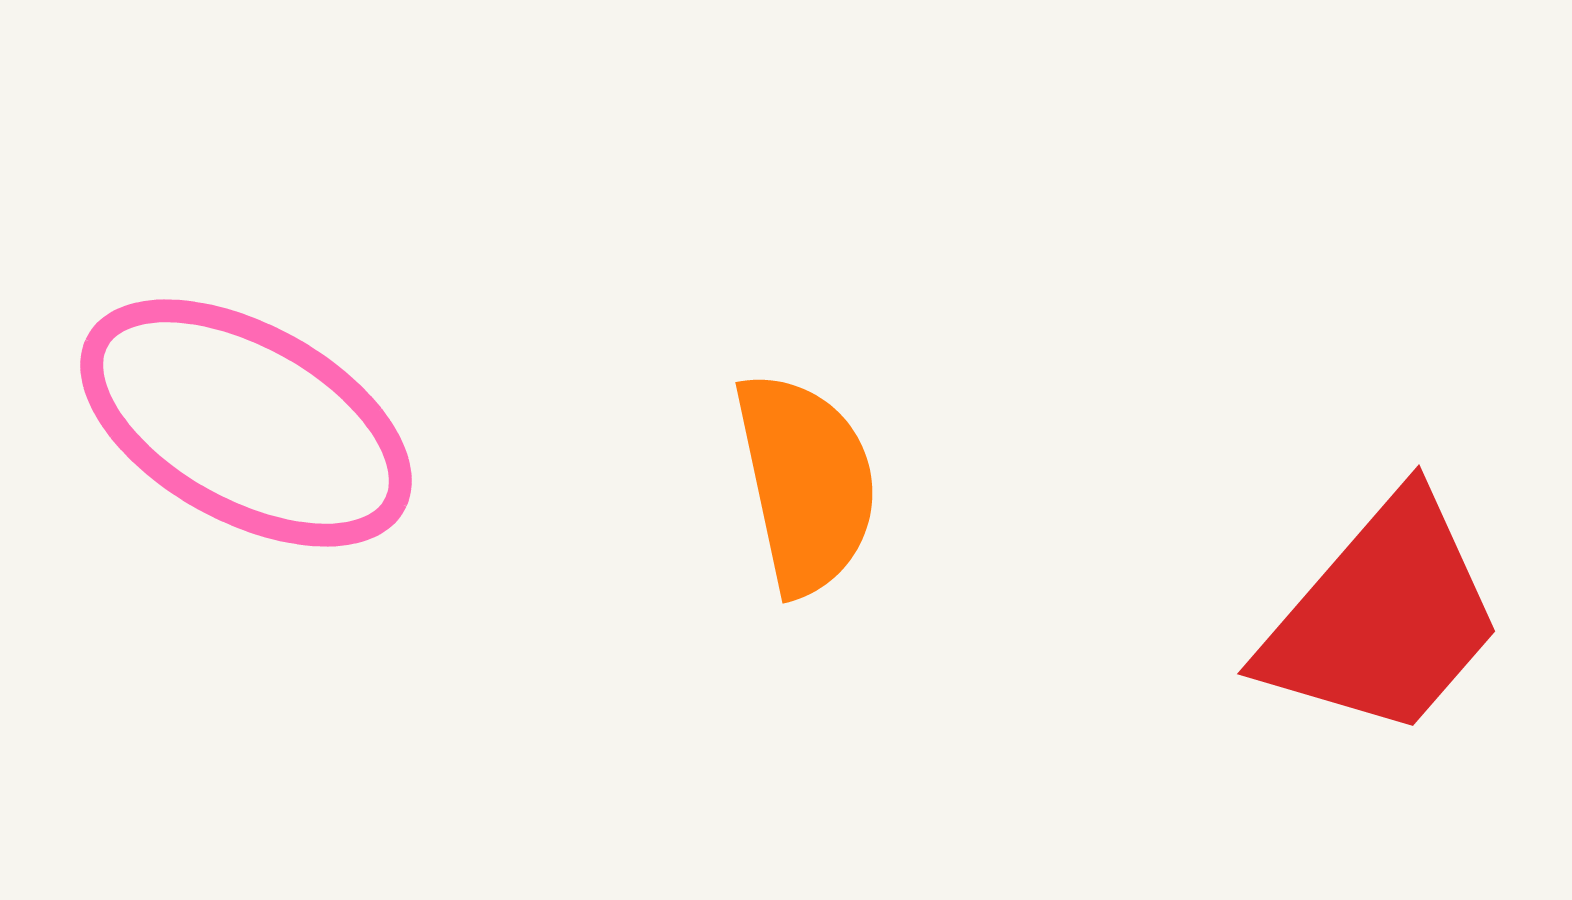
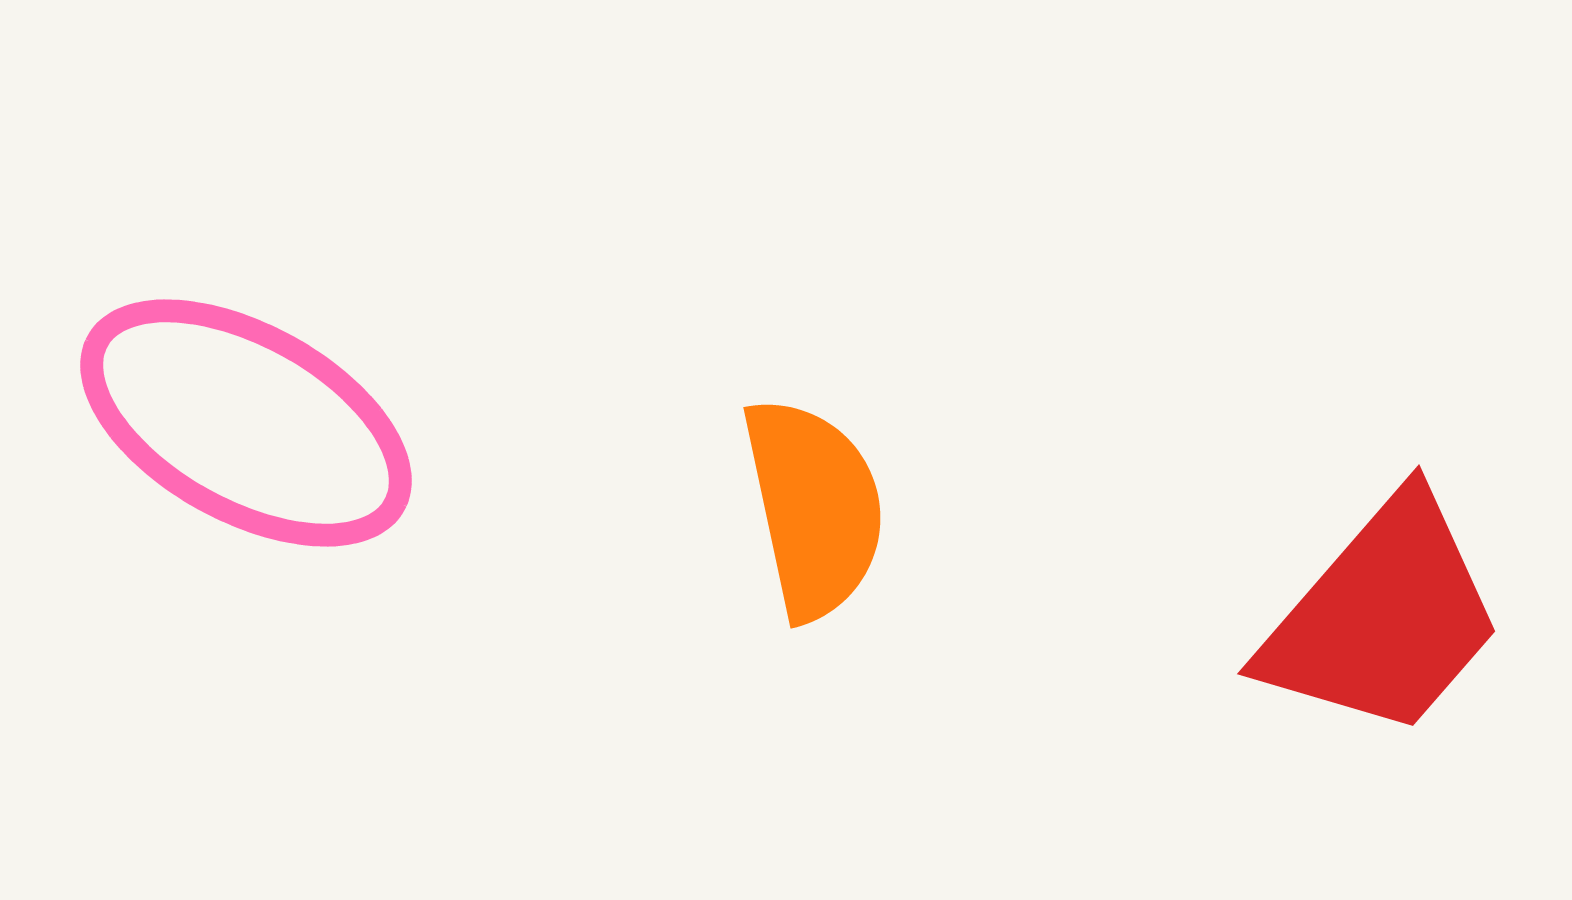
orange semicircle: moved 8 px right, 25 px down
